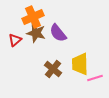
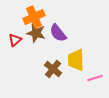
orange cross: moved 1 px right
yellow trapezoid: moved 4 px left, 4 px up
